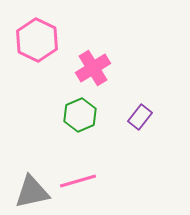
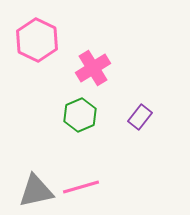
pink line: moved 3 px right, 6 px down
gray triangle: moved 4 px right, 1 px up
